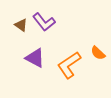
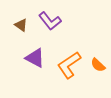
purple L-shape: moved 6 px right, 1 px up
orange semicircle: moved 12 px down
